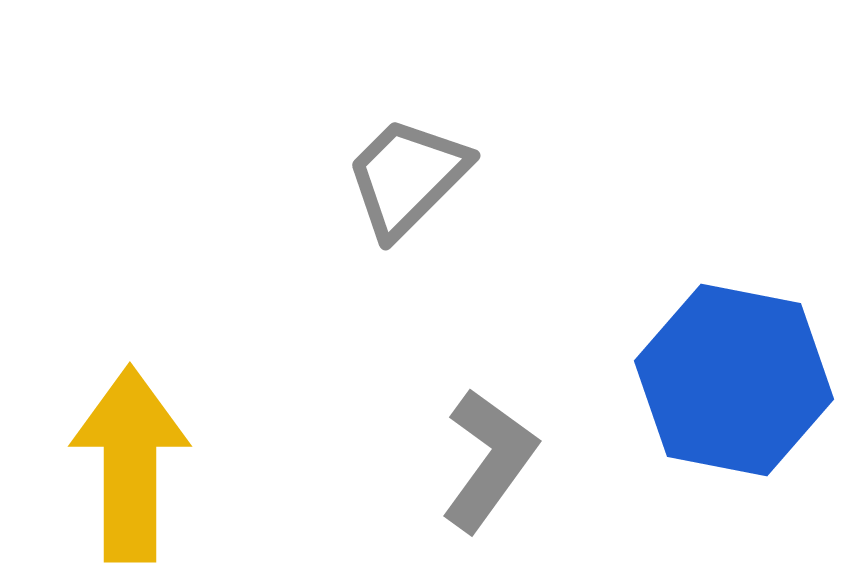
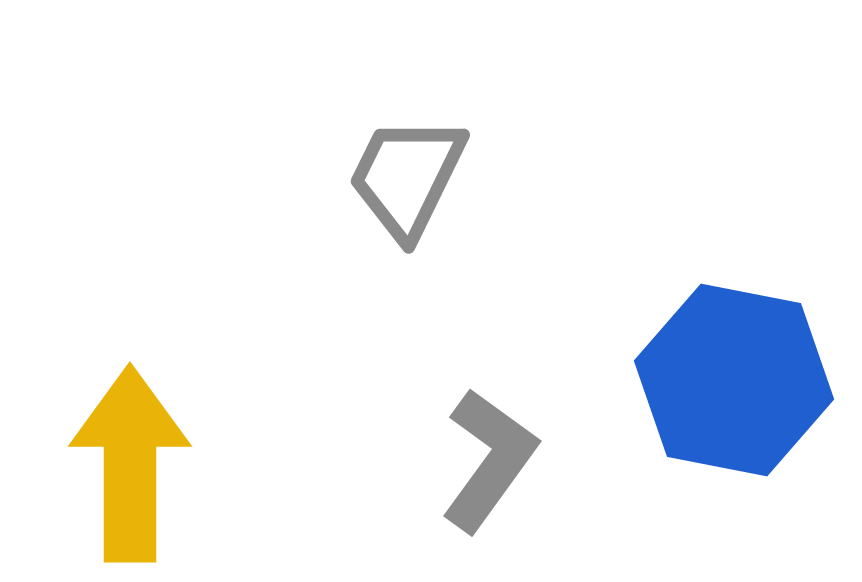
gray trapezoid: rotated 19 degrees counterclockwise
